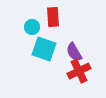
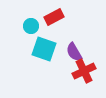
red rectangle: moved 1 px right; rotated 66 degrees clockwise
cyan circle: moved 1 px left, 1 px up
red cross: moved 5 px right
